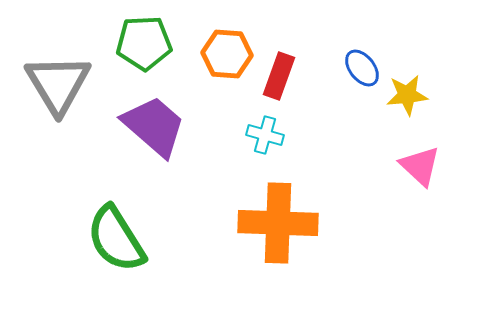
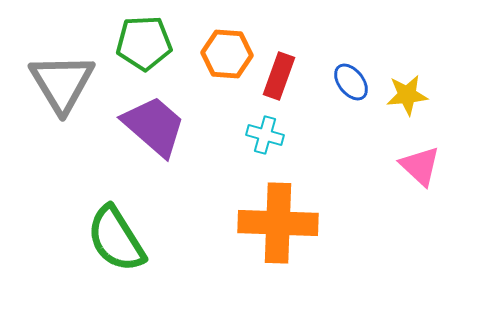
blue ellipse: moved 11 px left, 14 px down
gray triangle: moved 4 px right, 1 px up
